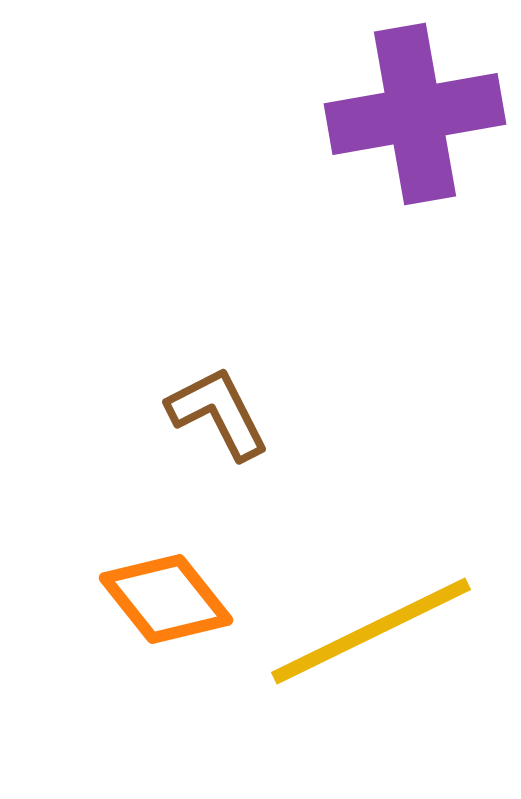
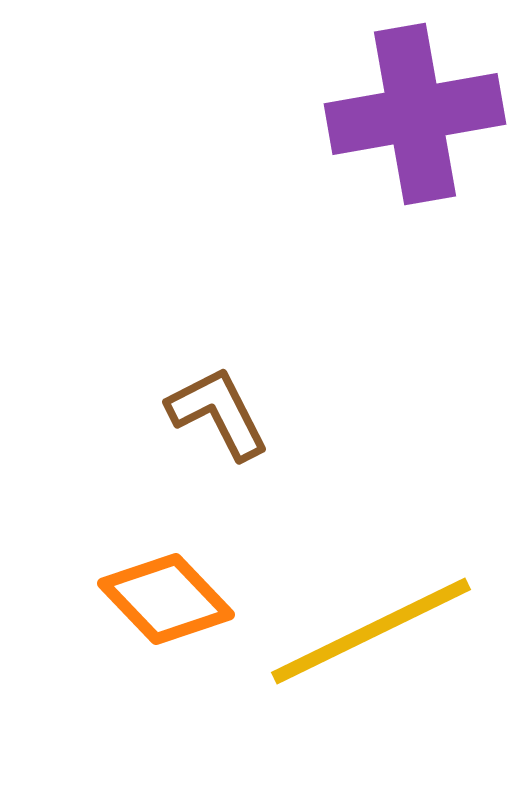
orange diamond: rotated 5 degrees counterclockwise
